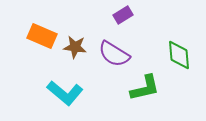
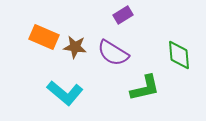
orange rectangle: moved 2 px right, 1 px down
purple semicircle: moved 1 px left, 1 px up
